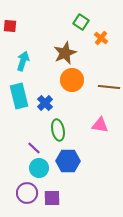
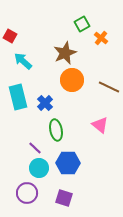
green square: moved 1 px right, 2 px down; rotated 28 degrees clockwise
red square: moved 10 px down; rotated 24 degrees clockwise
cyan arrow: rotated 66 degrees counterclockwise
brown line: rotated 20 degrees clockwise
cyan rectangle: moved 1 px left, 1 px down
pink triangle: rotated 30 degrees clockwise
green ellipse: moved 2 px left
purple line: moved 1 px right
blue hexagon: moved 2 px down
purple square: moved 12 px right; rotated 18 degrees clockwise
